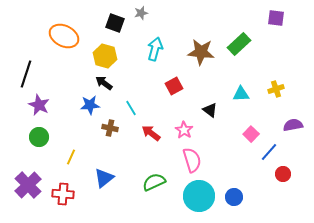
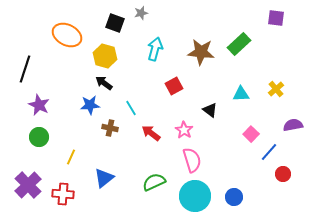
orange ellipse: moved 3 px right, 1 px up
black line: moved 1 px left, 5 px up
yellow cross: rotated 21 degrees counterclockwise
cyan circle: moved 4 px left
